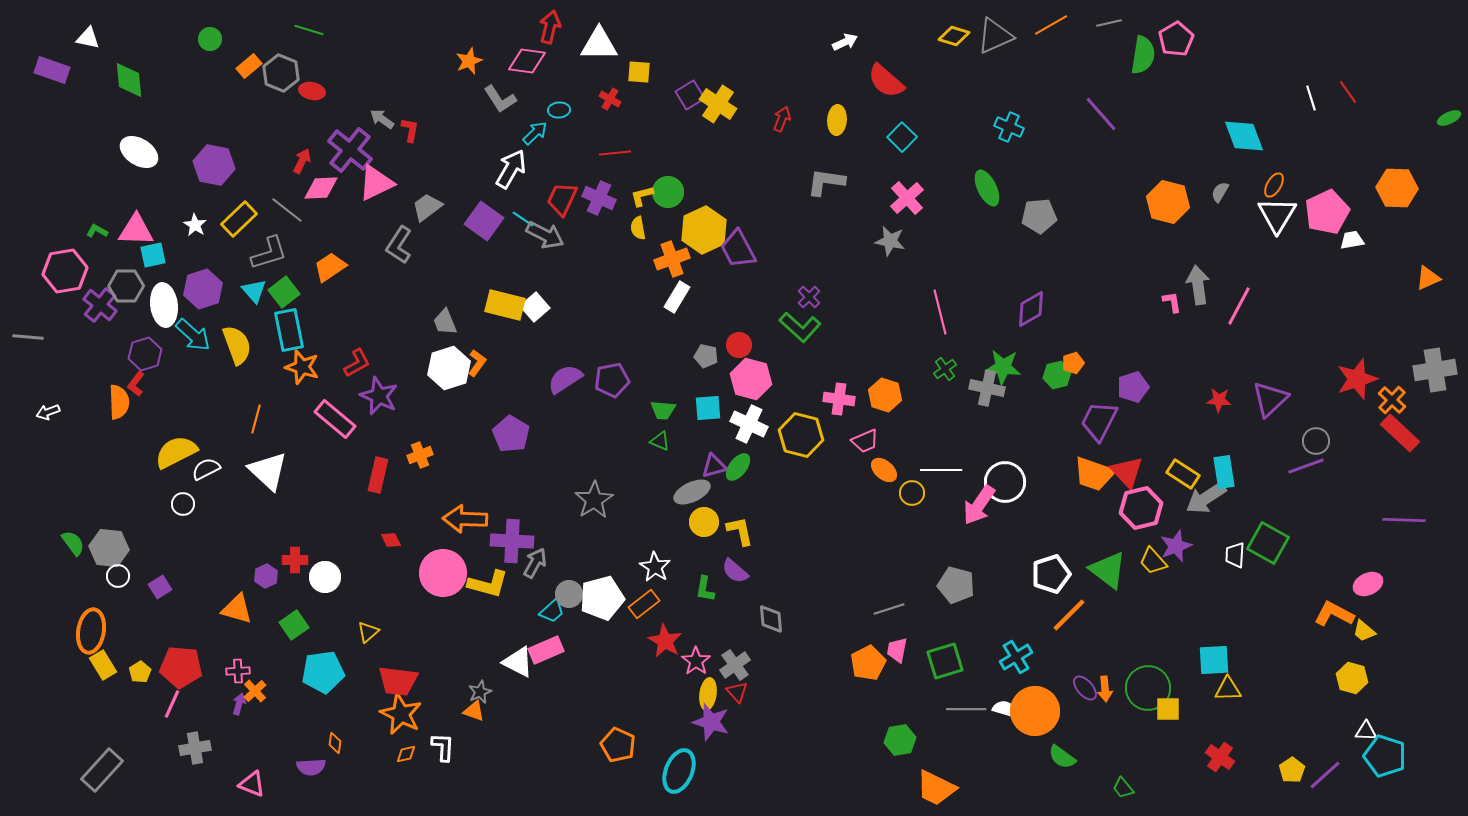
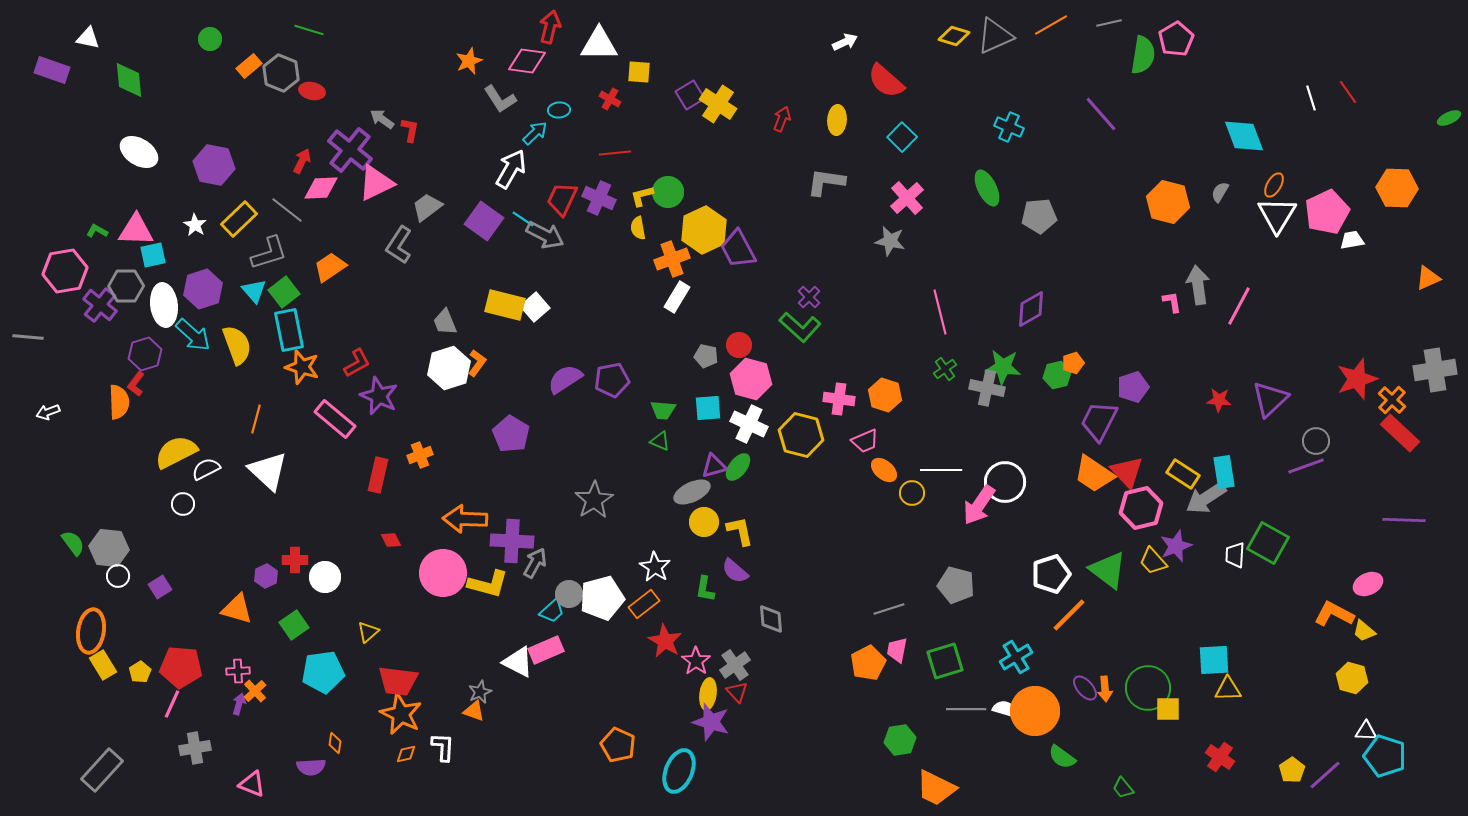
orange trapezoid at (1094, 474): rotated 15 degrees clockwise
